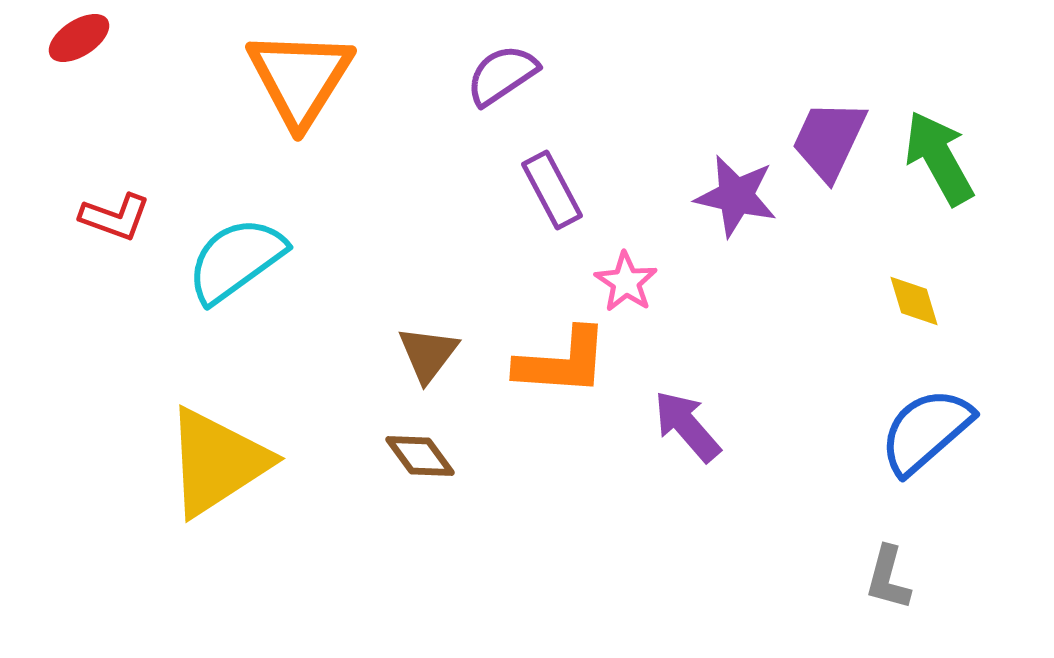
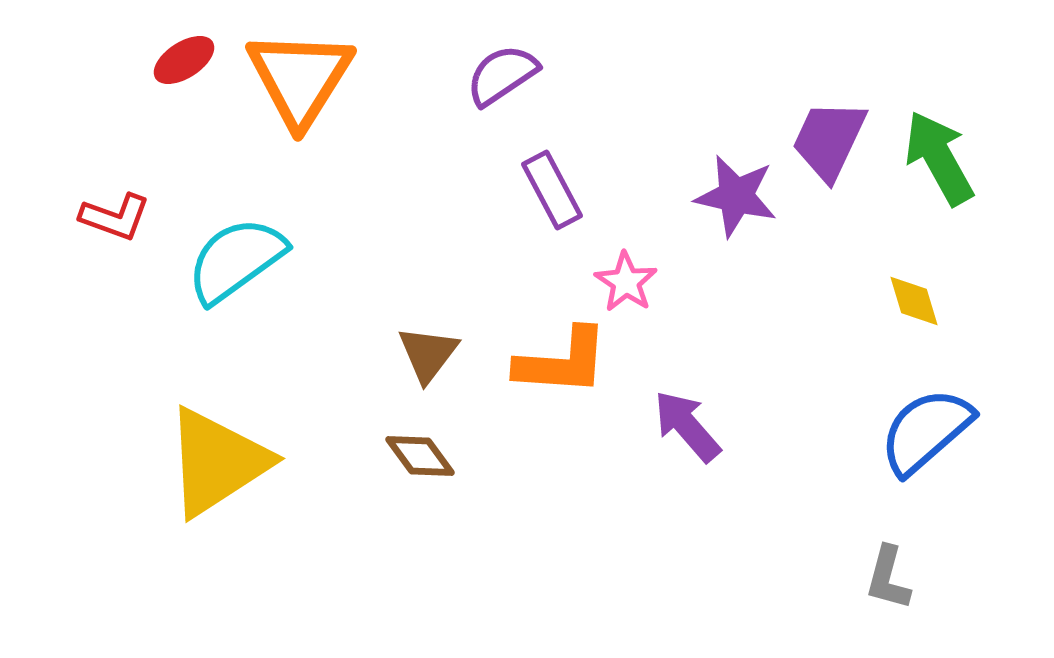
red ellipse: moved 105 px right, 22 px down
